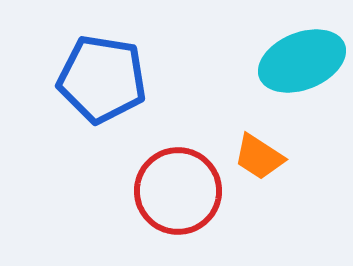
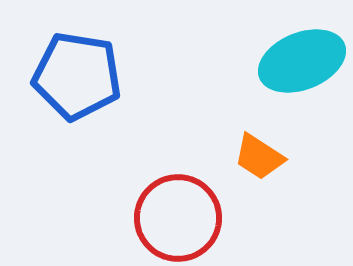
blue pentagon: moved 25 px left, 3 px up
red circle: moved 27 px down
